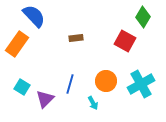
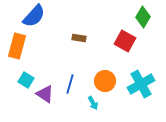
blue semicircle: rotated 85 degrees clockwise
brown rectangle: moved 3 px right; rotated 16 degrees clockwise
orange rectangle: moved 2 px down; rotated 20 degrees counterclockwise
orange circle: moved 1 px left
cyan square: moved 4 px right, 7 px up
purple triangle: moved 5 px up; rotated 42 degrees counterclockwise
